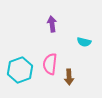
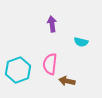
cyan semicircle: moved 3 px left
cyan hexagon: moved 2 px left
brown arrow: moved 2 px left, 4 px down; rotated 105 degrees clockwise
